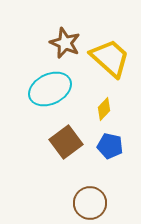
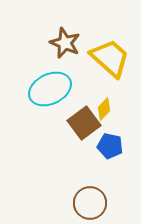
brown square: moved 18 px right, 19 px up
